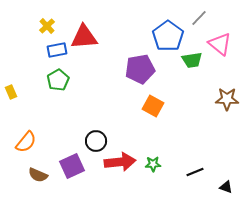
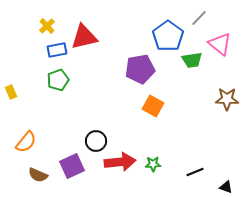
red triangle: rotated 8 degrees counterclockwise
green pentagon: rotated 10 degrees clockwise
